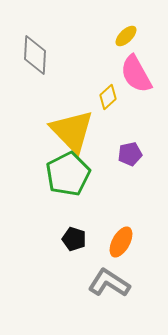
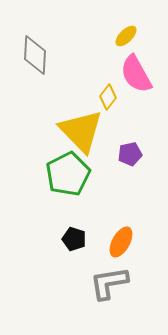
yellow diamond: rotated 10 degrees counterclockwise
yellow triangle: moved 9 px right
gray L-shape: rotated 42 degrees counterclockwise
